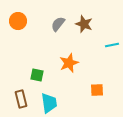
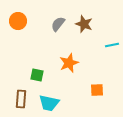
brown rectangle: rotated 18 degrees clockwise
cyan trapezoid: rotated 110 degrees clockwise
